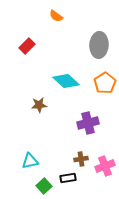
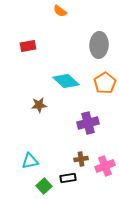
orange semicircle: moved 4 px right, 5 px up
red rectangle: moved 1 px right; rotated 35 degrees clockwise
